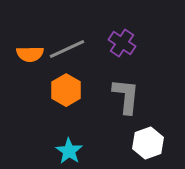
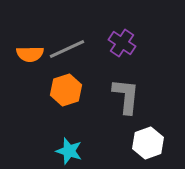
orange hexagon: rotated 12 degrees clockwise
cyan star: rotated 16 degrees counterclockwise
